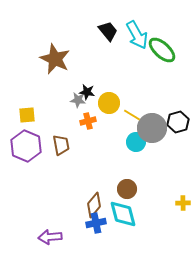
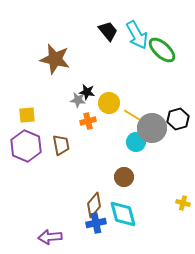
brown star: rotated 12 degrees counterclockwise
black hexagon: moved 3 px up
brown circle: moved 3 px left, 12 px up
yellow cross: rotated 16 degrees clockwise
